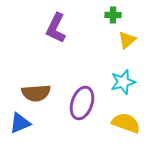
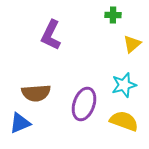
purple L-shape: moved 5 px left, 7 px down
yellow triangle: moved 5 px right, 4 px down
cyan star: moved 1 px right, 3 px down
purple ellipse: moved 2 px right, 1 px down
yellow semicircle: moved 2 px left, 2 px up
